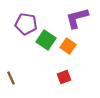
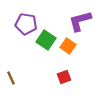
purple L-shape: moved 3 px right, 3 px down
